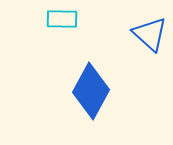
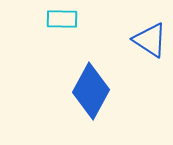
blue triangle: moved 6 px down; rotated 9 degrees counterclockwise
